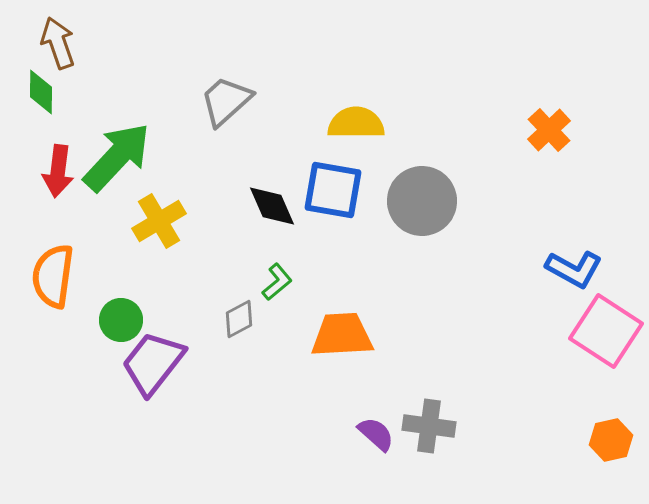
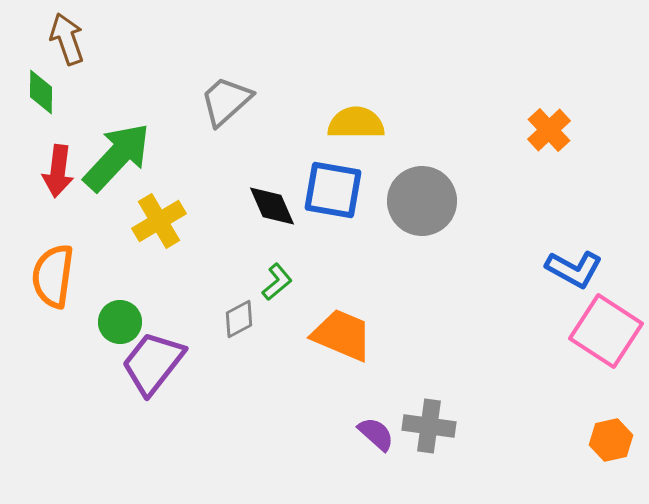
brown arrow: moved 9 px right, 4 px up
green circle: moved 1 px left, 2 px down
orange trapezoid: rotated 26 degrees clockwise
